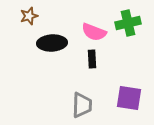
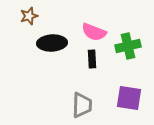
green cross: moved 23 px down
